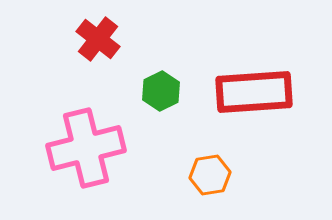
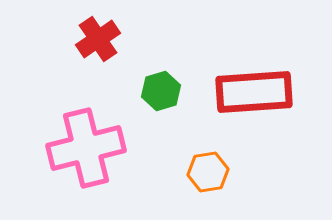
red cross: rotated 18 degrees clockwise
green hexagon: rotated 9 degrees clockwise
orange hexagon: moved 2 px left, 3 px up
